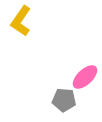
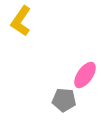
pink ellipse: moved 2 px up; rotated 12 degrees counterclockwise
